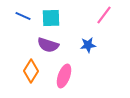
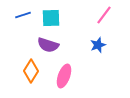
blue line: moved 1 px up; rotated 42 degrees counterclockwise
blue star: moved 10 px right; rotated 14 degrees counterclockwise
